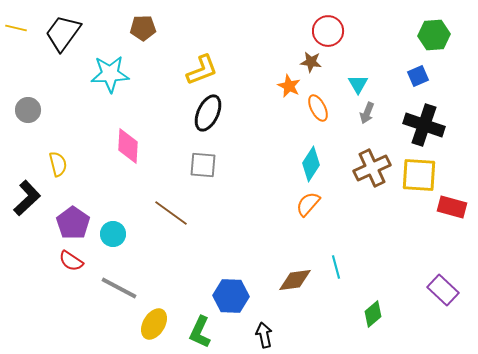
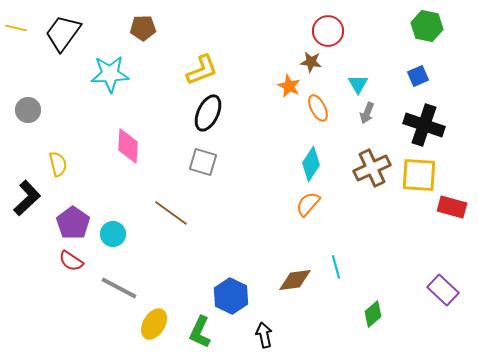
green hexagon: moved 7 px left, 9 px up; rotated 16 degrees clockwise
gray square: moved 3 px up; rotated 12 degrees clockwise
blue hexagon: rotated 24 degrees clockwise
